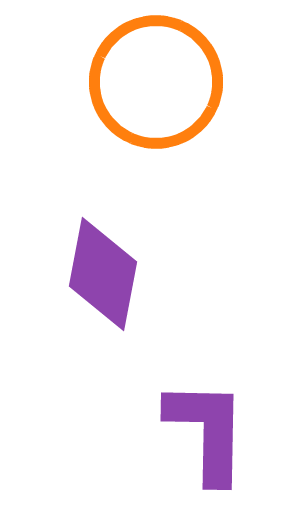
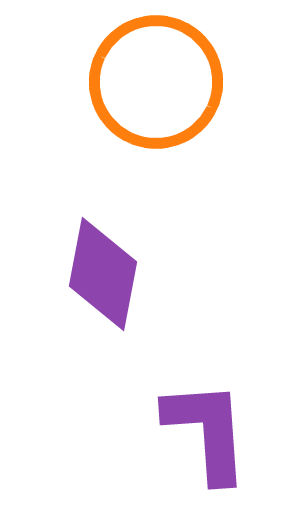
purple L-shape: rotated 5 degrees counterclockwise
